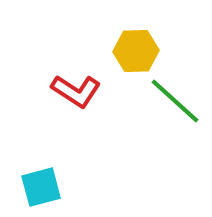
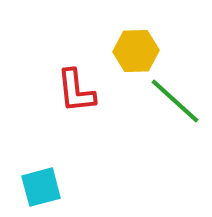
red L-shape: rotated 51 degrees clockwise
